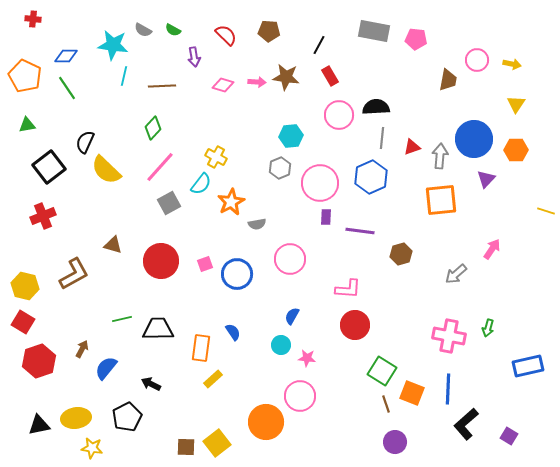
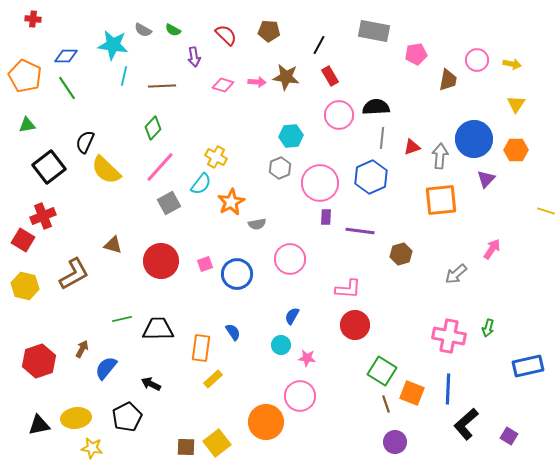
pink pentagon at (416, 39): moved 15 px down; rotated 15 degrees counterclockwise
red square at (23, 322): moved 82 px up
